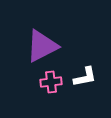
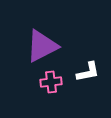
white L-shape: moved 3 px right, 5 px up
